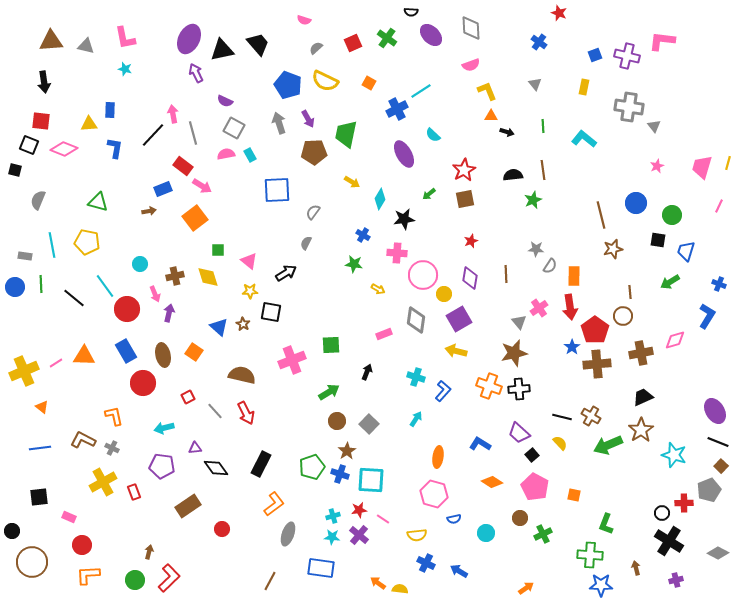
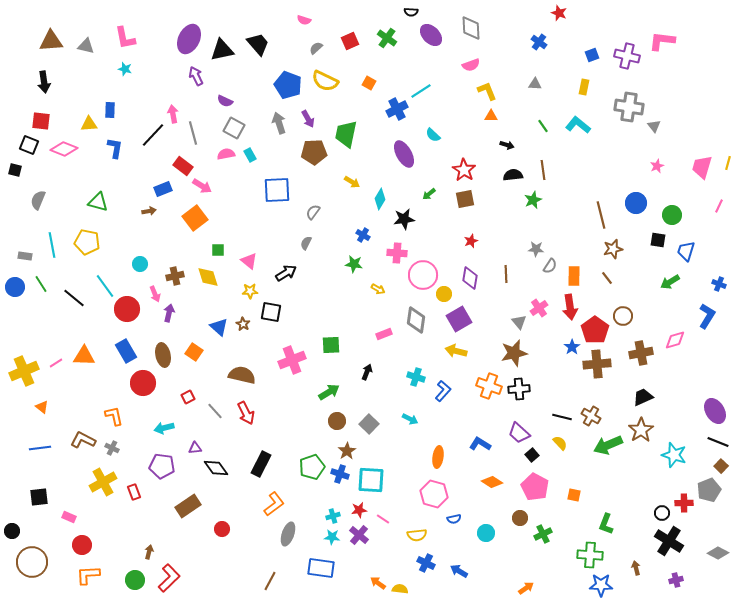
red square at (353, 43): moved 3 px left, 2 px up
blue square at (595, 55): moved 3 px left
purple arrow at (196, 73): moved 3 px down
gray triangle at (535, 84): rotated 48 degrees counterclockwise
green line at (543, 126): rotated 32 degrees counterclockwise
black arrow at (507, 132): moved 13 px down
cyan L-shape at (584, 139): moved 6 px left, 14 px up
red star at (464, 170): rotated 10 degrees counterclockwise
green line at (41, 284): rotated 30 degrees counterclockwise
brown line at (630, 292): moved 23 px left, 14 px up; rotated 32 degrees counterclockwise
cyan arrow at (416, 419): moved 6 px left; rotated 84 degrees clockwise
